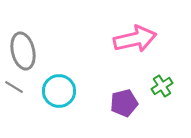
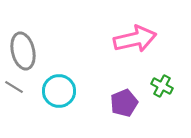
green cross: rotated 30 degrees counterclockwise
purple pentagon: rotated 8 degrees counterclockwise
